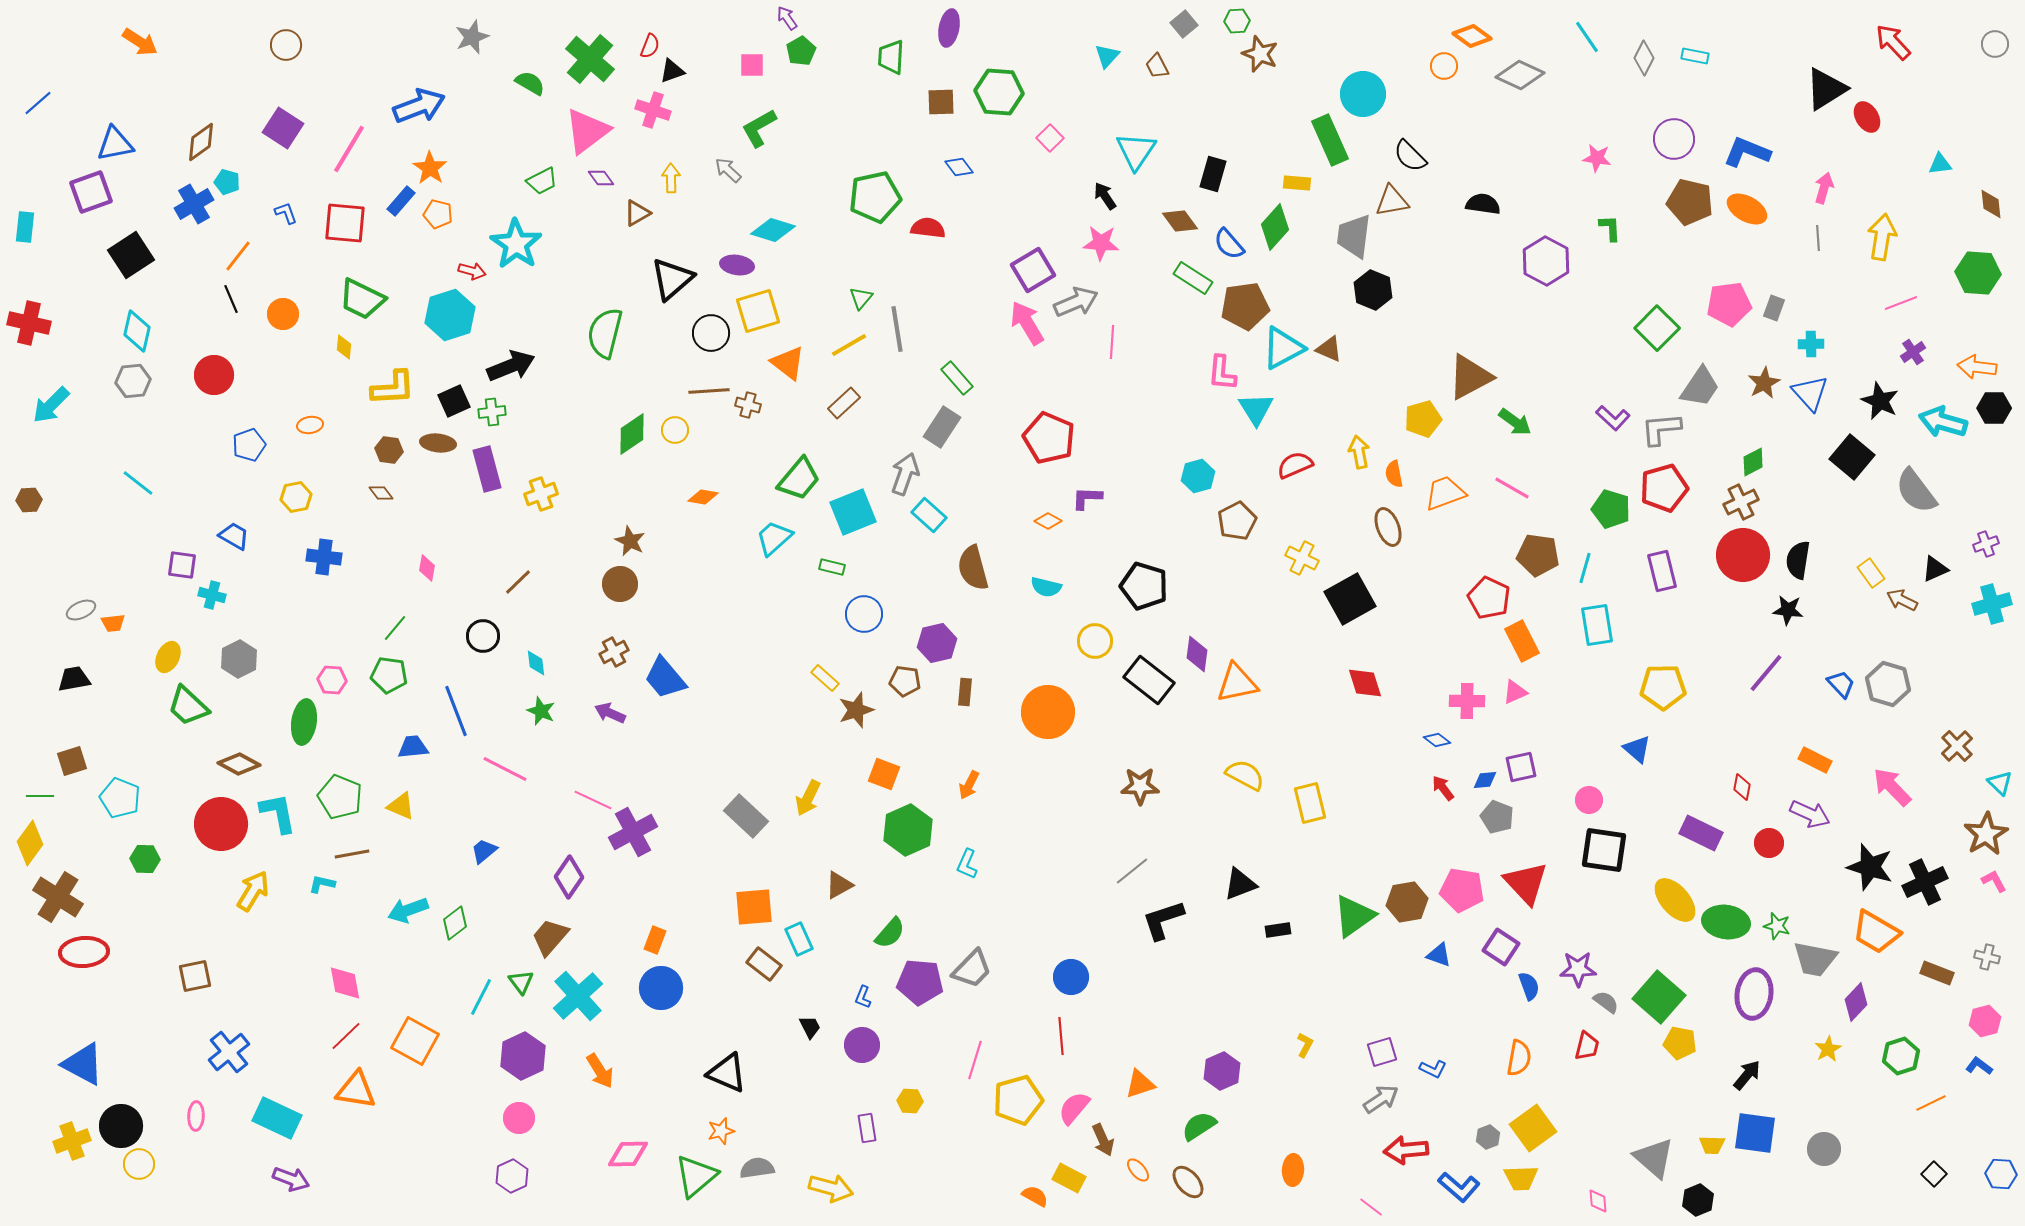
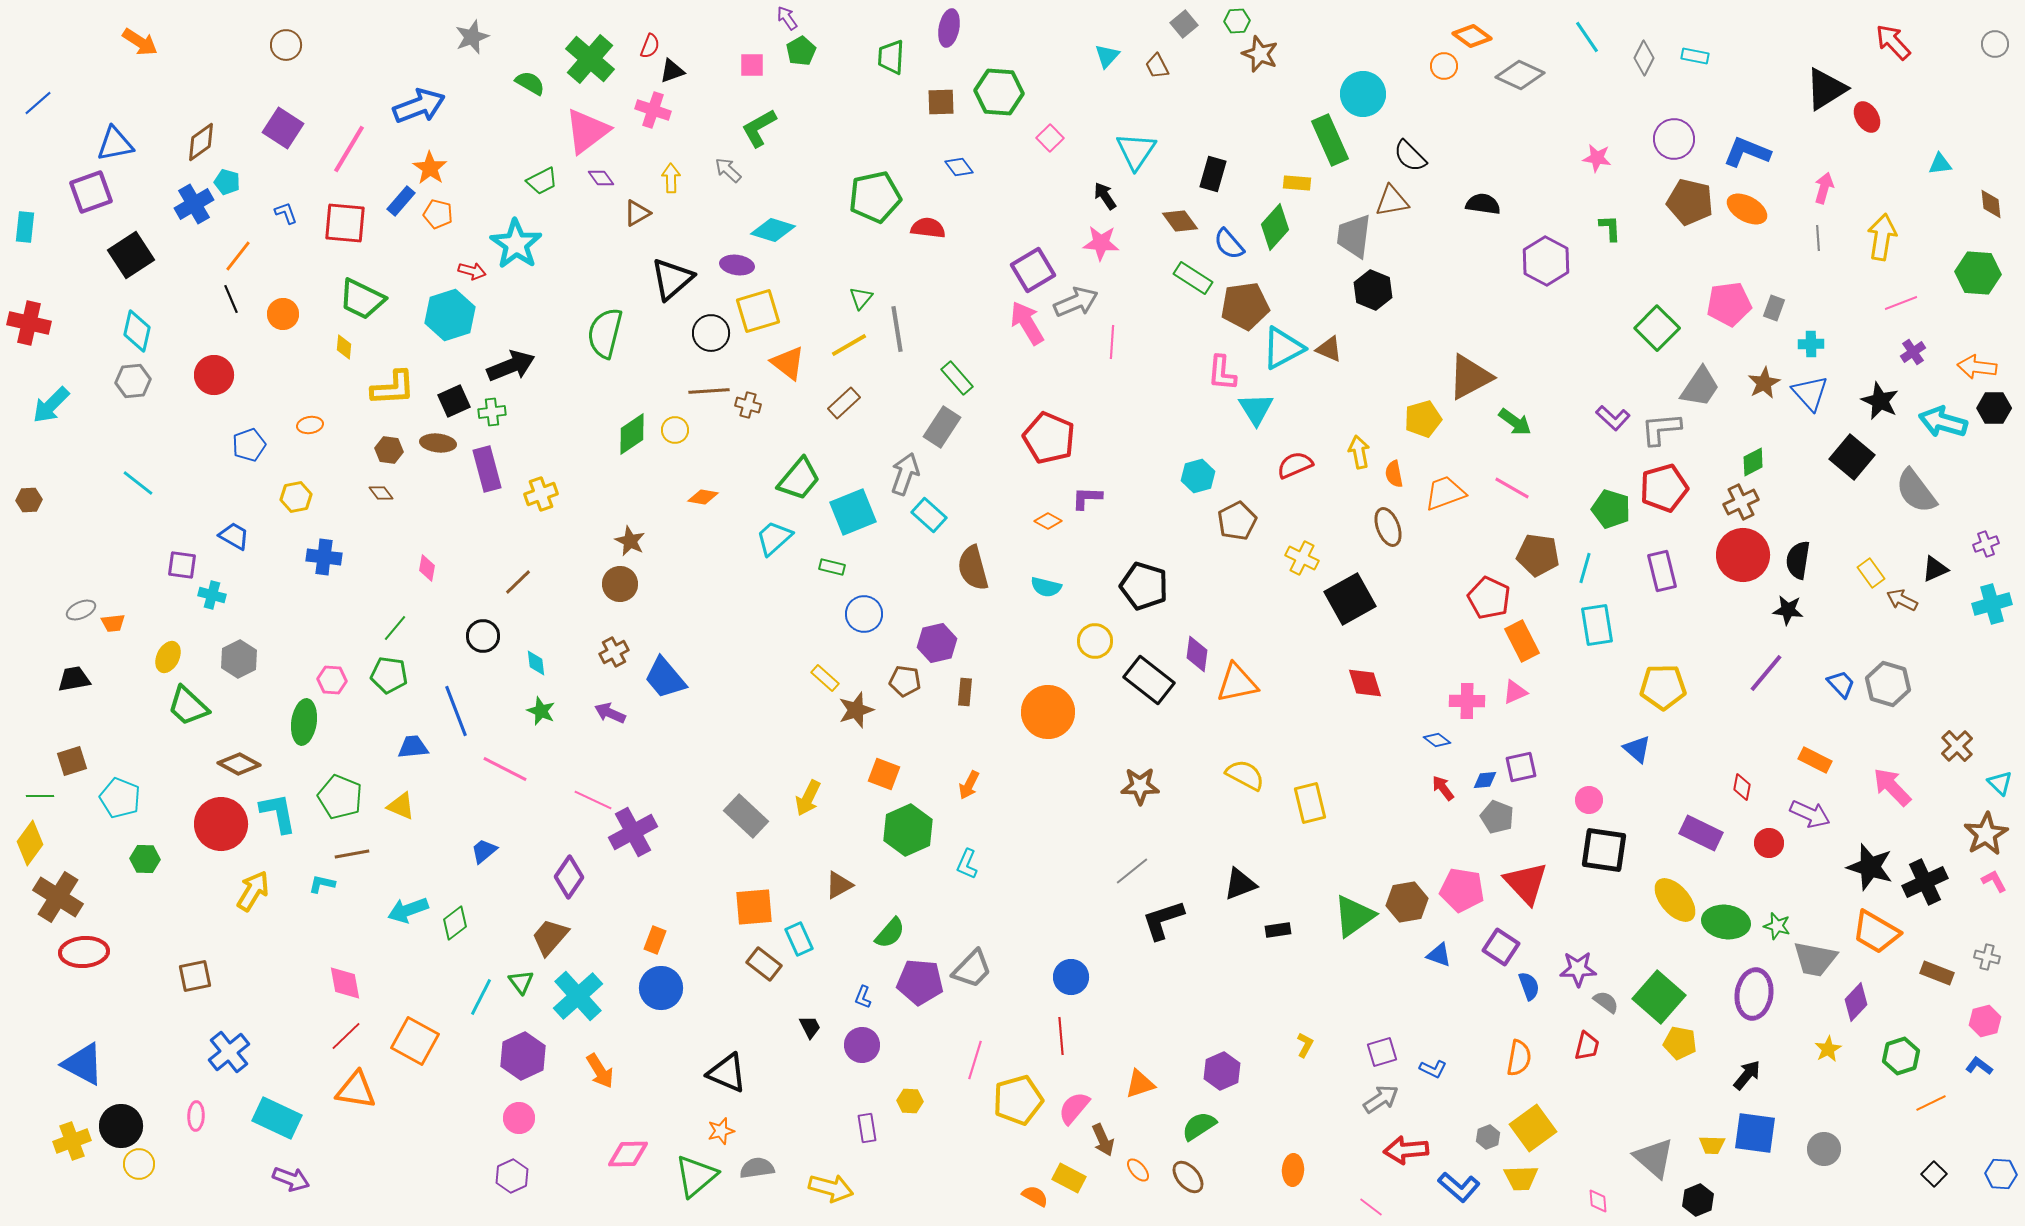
brown ellipse at (1188, 1182): moved 5 px up
